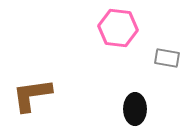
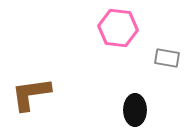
brown L-shape: moved 1 px left, 1 px up
black ellipse: moved 1 px down
